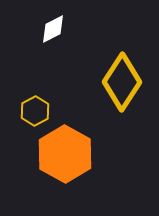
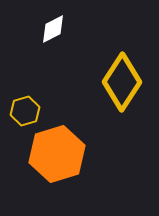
yellow hexagon: moved 10 px left; rotated 12 degrees clockwise
orange hexagon: moved 8 px left; rotated 14 degrees clockwise
